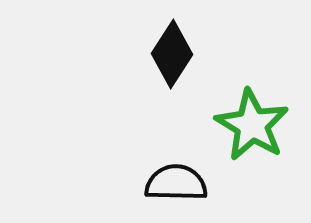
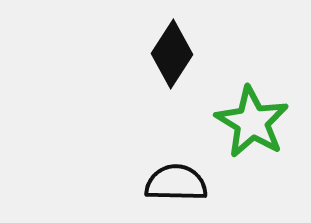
green star: moved 3 px up
